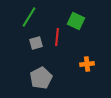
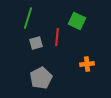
green line: moved 1 px left, 1 px down; rotated 15 degrees counterclockwise
green square: moved 1 px right
